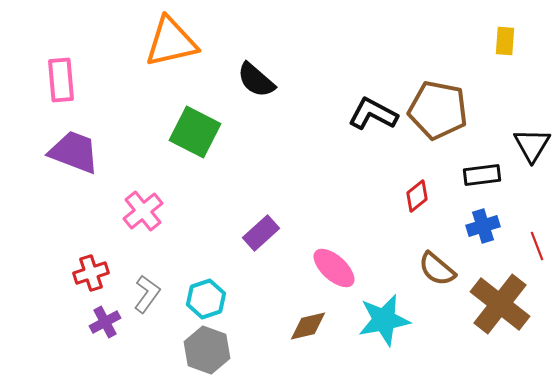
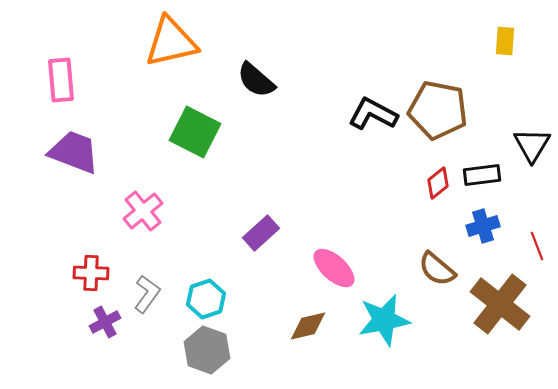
red diamond: moved 21 px right, 13 px up
red cross: rotated 20 degrees clockwise
